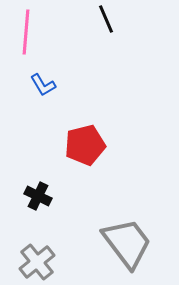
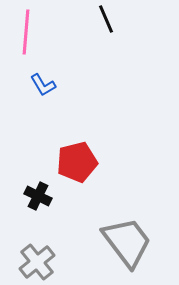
red pentagon: moved 8 px left, 17 px down
gray trapezoid: moved 1 px up
